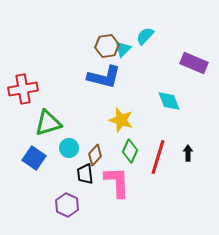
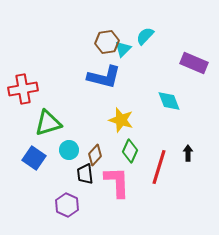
brown hexagon: moved 4 px up
cyan circle: moved 2 px down
red line: moved 1 px right, 10 px down
